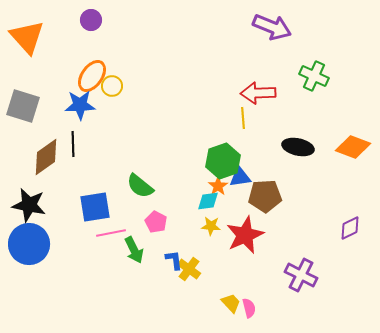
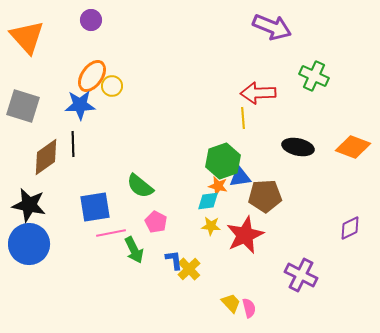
orange star: rotated 24 degrees counterclockwise
yellow cross: rotated 10 degrees clockwise
